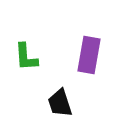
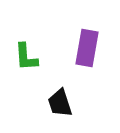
purple rectangle: moved 2 px left, 7 px up
